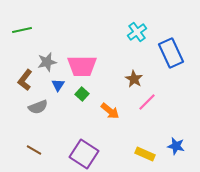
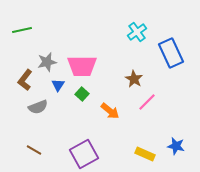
purple square: rotated 28 degrees clockwise
